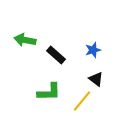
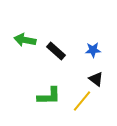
blue star: rotated 14 degrees clockwise
black rectangle: moved 4 px up
green L-shape: moved 4 px down
